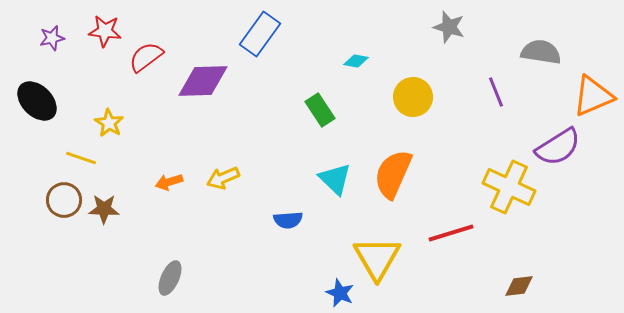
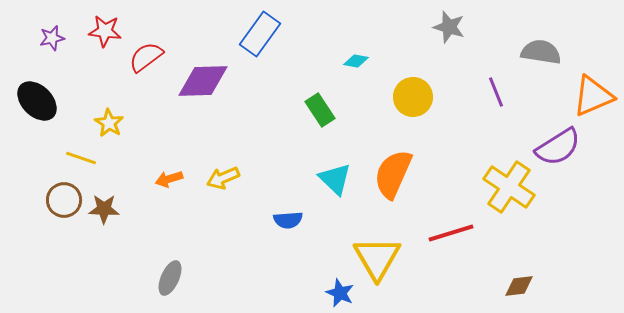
orange arrow: moved 3 px up
yellow cross: rotated 9 degrees clockwise
